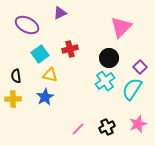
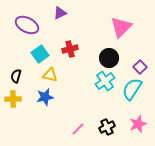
black semicircle: rotated 24 degrees clockwise
blue star: rotated 18 degrees clockwise
